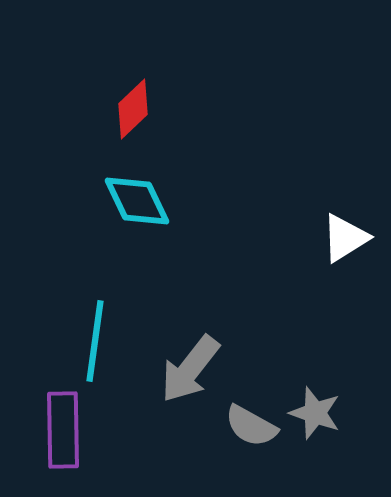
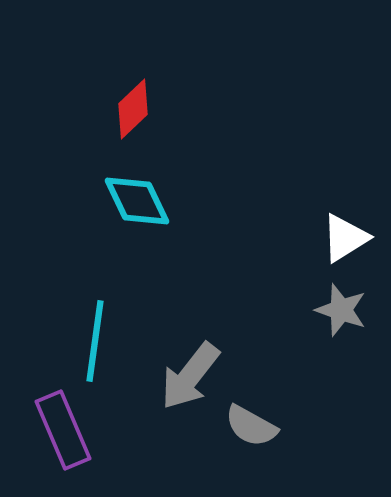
gray arrow: moved 7 px down
gray star: moved 26 px right, 103 px up
purple rectangle: rotated 22 degrees counterclockwise
